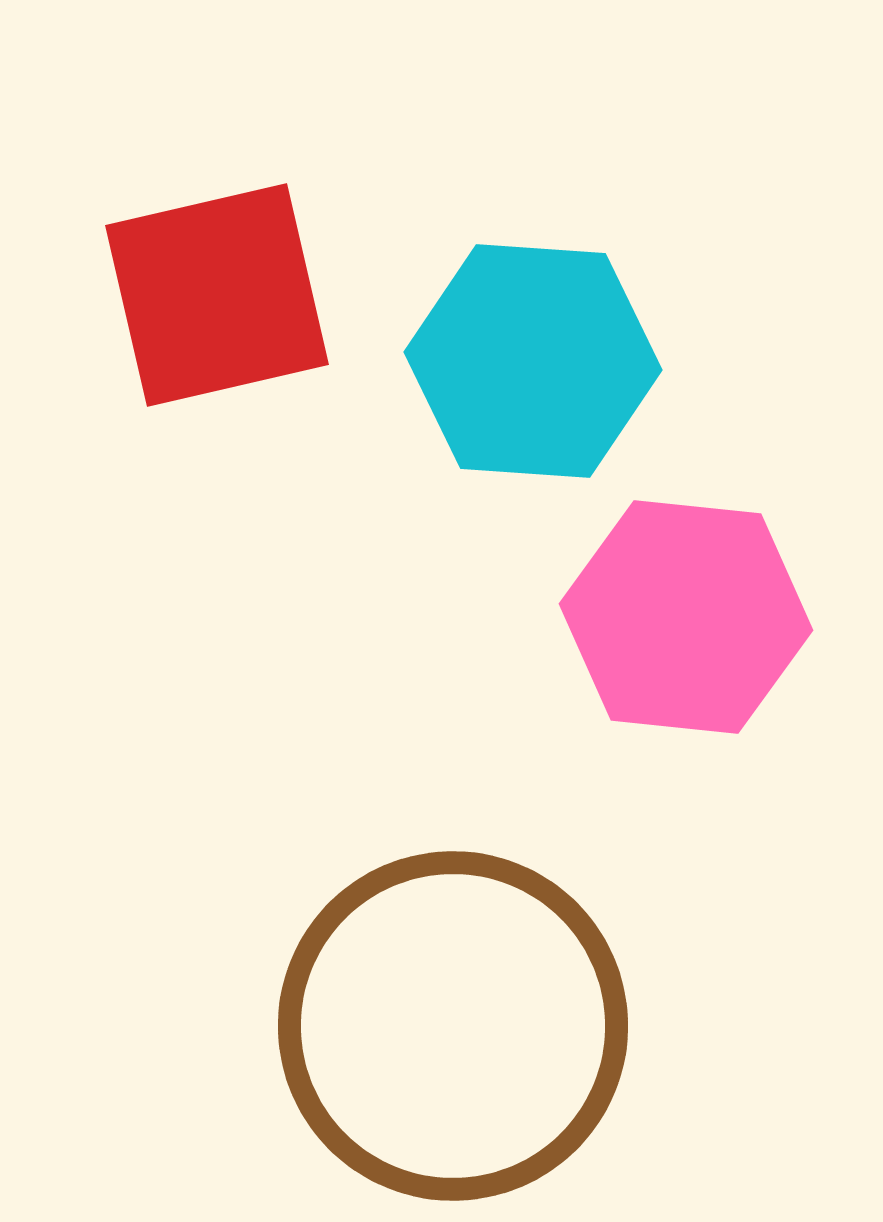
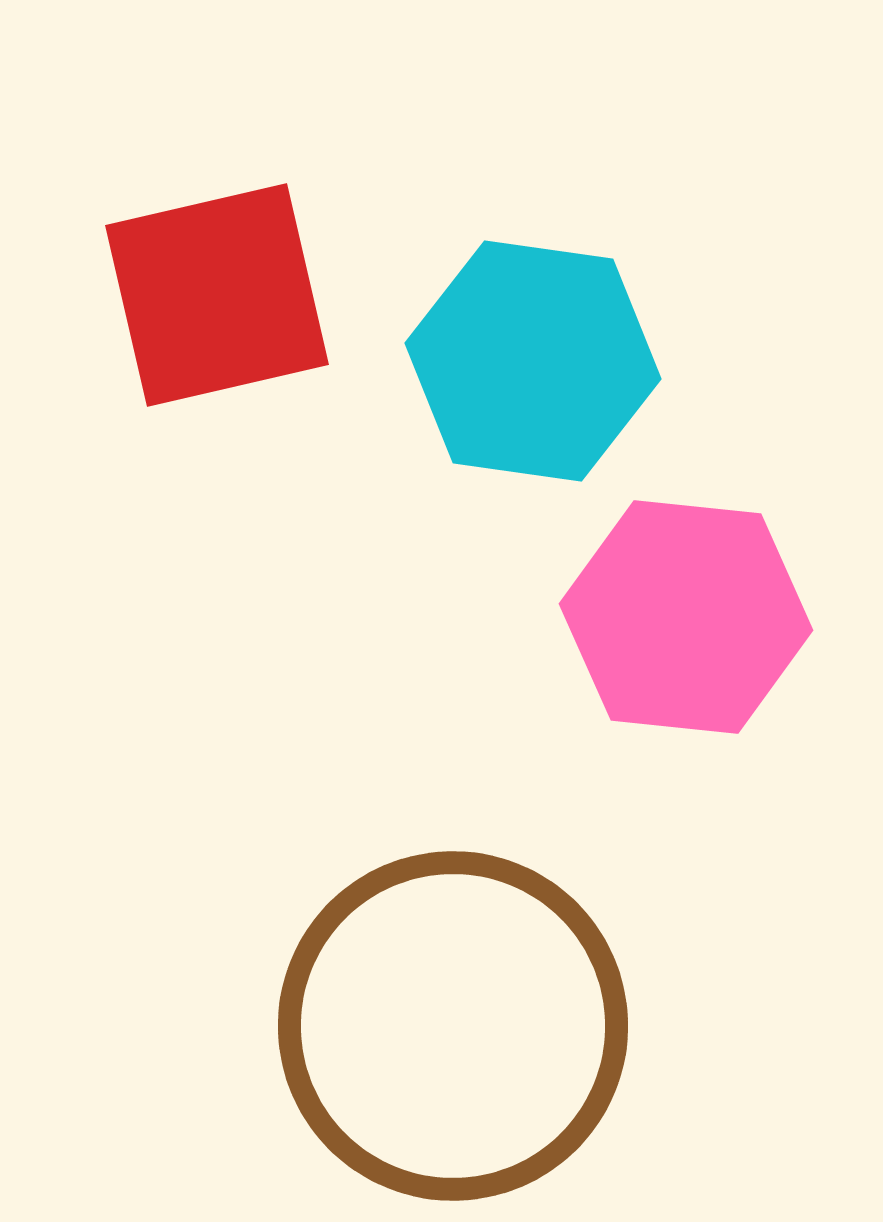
cyan hexagon: rotated 4 degrees clockwise
